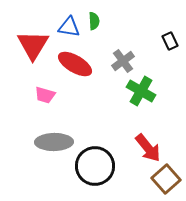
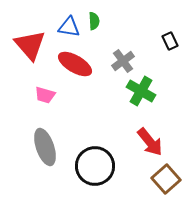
red triangle: moved 3 px left; rotated 12 degrees counterclockwise
gray ellipse: moved 9 px left, 5 px down; rotated 72 degrees clockwise
red arrow: moved 2 px right, 6 px up
